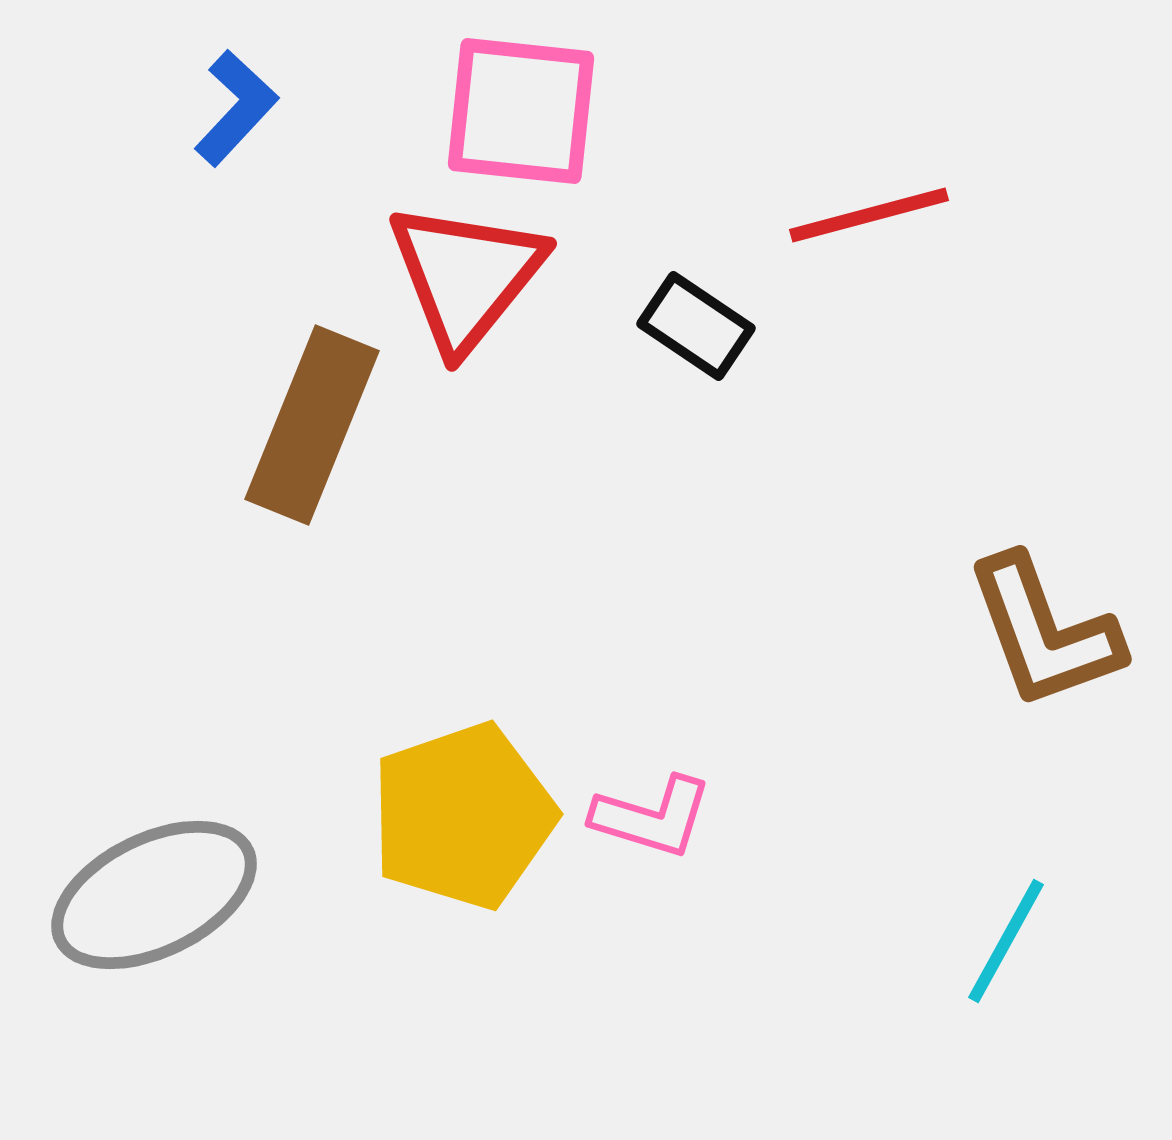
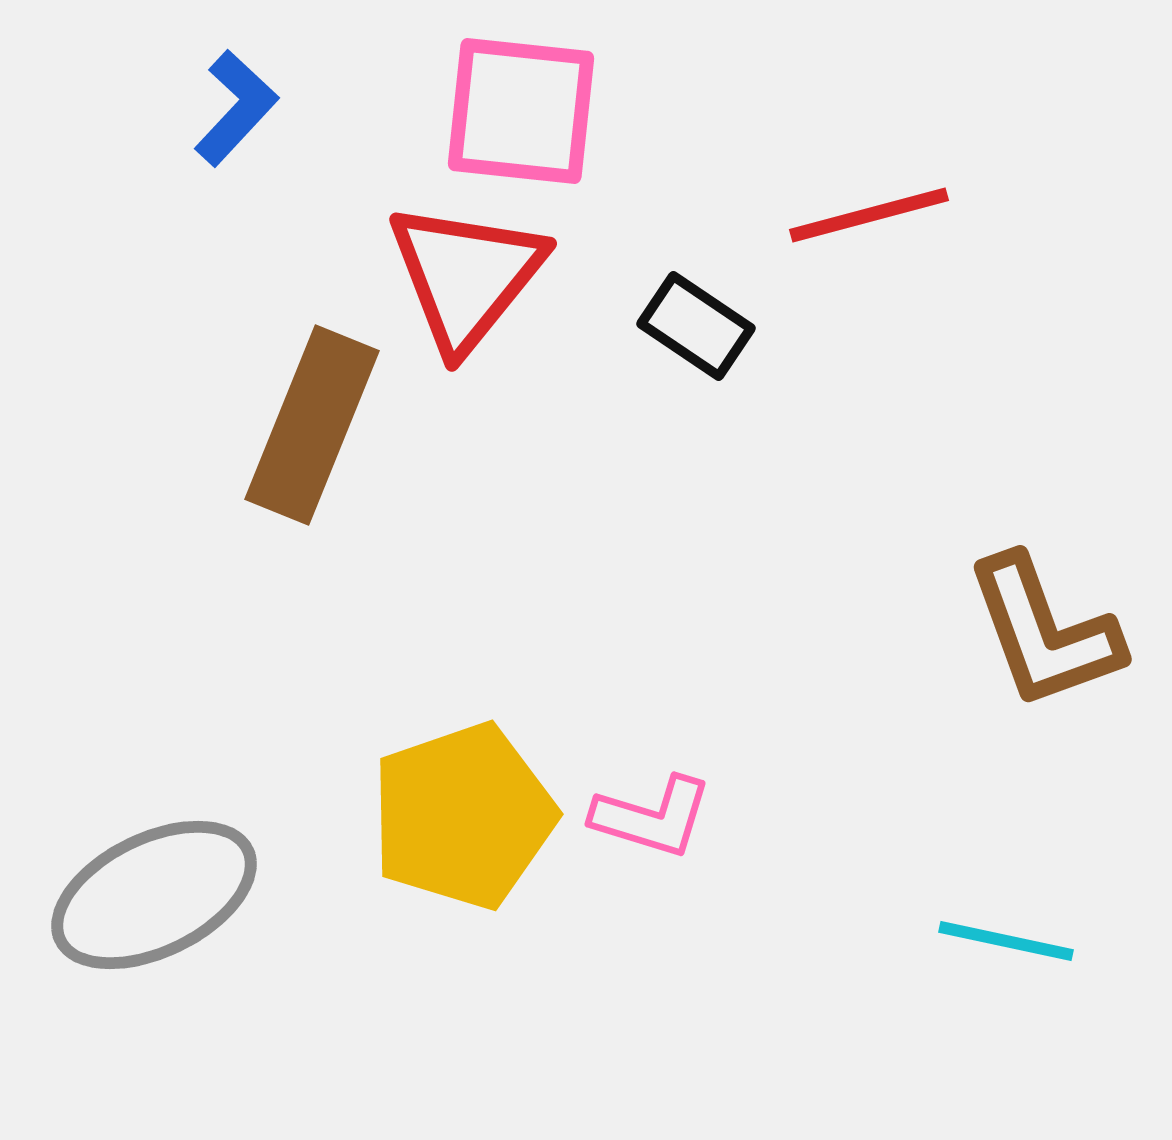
cyan line: rotated 73 degrees clockwise
